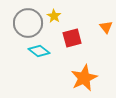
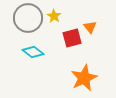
gray circle: moved 5 px up
orange triangle: moved 16 px left
cyan diamond: moved 6 px left, 1 px down
